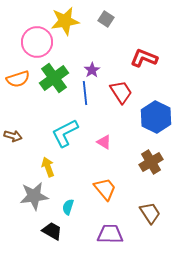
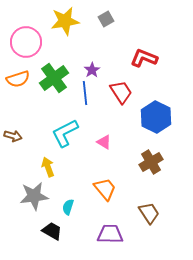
gray square: rotated 28 degrees clockwise
pink circle: moved 11 px left
brown trapezoid: moved 1 px left
